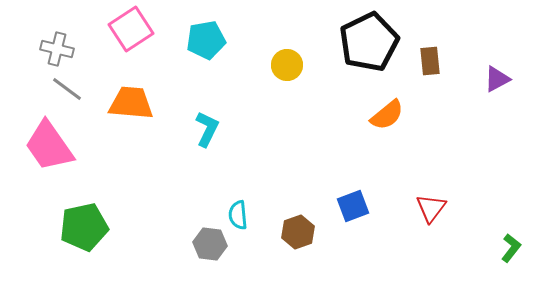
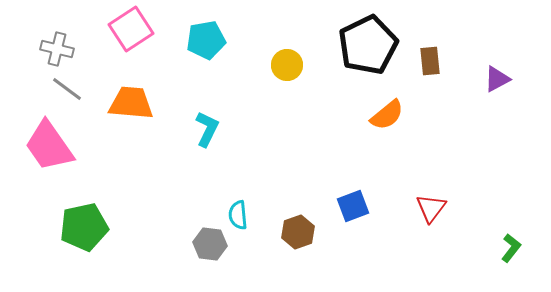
black pentagon: moved 1 px left, 3 px down
